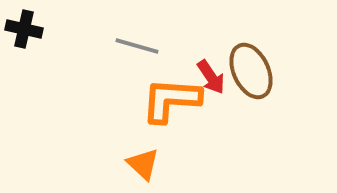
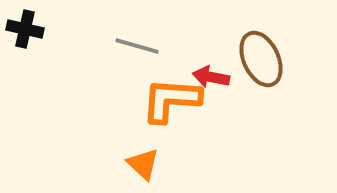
black cross: moved 1 px right
brown ellipse: moved 10 px right, 12 px up
red arrow: rotated 135 degrees clockwise
